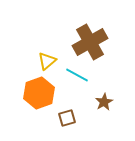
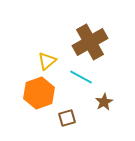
cyan line: moved 4 px right, 2 px down
